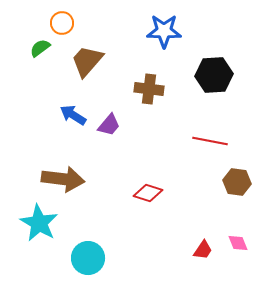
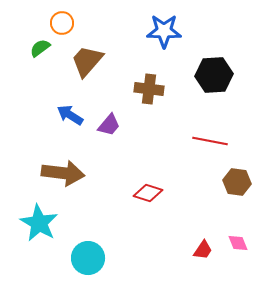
blue arrow: moved 3 px left
brown arrow: moved 6 px up
